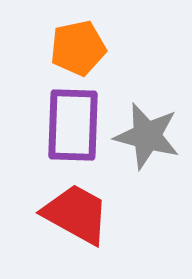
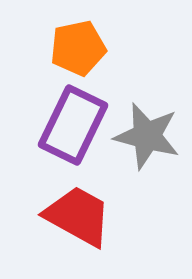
purple rectangle: rotated 24 degrees clockwise
red trapezoid: moved 2 px right, 2 px down
